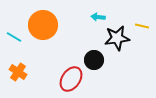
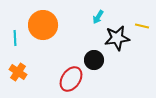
cyan arrow: rotated 64 degrees counterclockwise
cyan line: moved 1 px right, 1 px down; rotated 56 degrees clockwise
